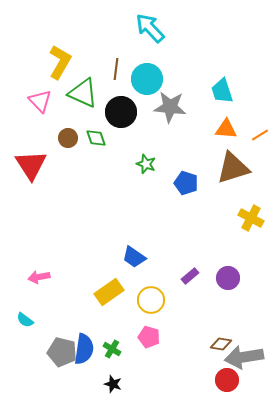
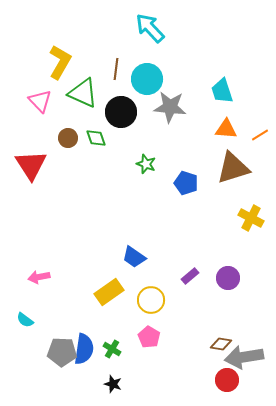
pink pentagon: rotated 15 degrees clockwise
gray pentagon: rotated 12 degrees counterclockwise
